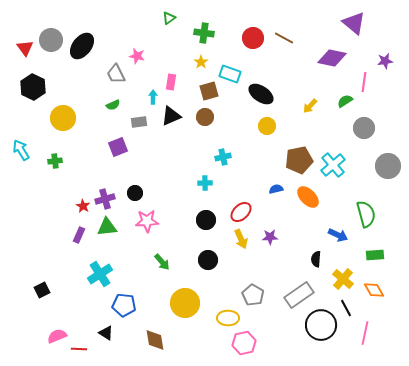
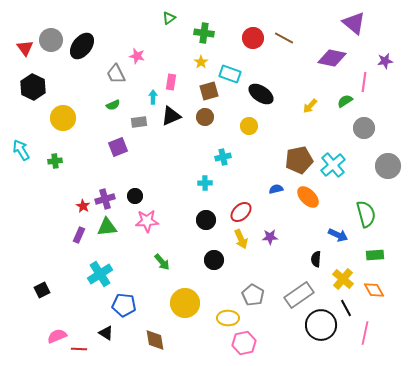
yellow circle at (267, 126): moved 18 px left
black circle at (135, 193): moved 3 px down
black circle at (208, 260): moved 6 px right
